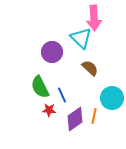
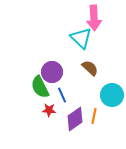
purple circle: moved 20 px down
cyan circle: moved 3 px up
